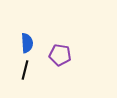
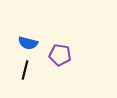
blue semicircle: moved 1 px right; rotated 108 degrees clockwise
